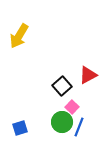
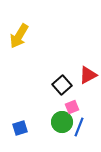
black square: moved 1 px up
pink square: rotated 24 degrees clockwise
